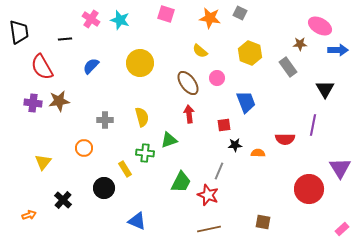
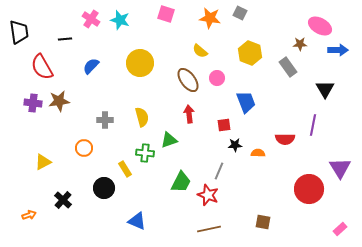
brown ellipse at (188, 83): moved 3 px up
yellow triangle at (43, 162): rotated 24 degrees clockwise
pink rectangle at (342, 229): moved 2 px left
